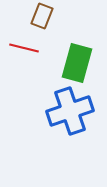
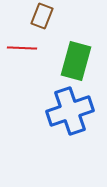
red line: moved 2 px left; rotated 12 degrees counterclockwise
green rectangle: moved 1 px left, 2 px up
